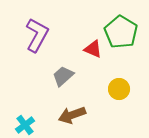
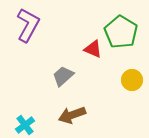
purple L-shape: moved 9 px left, 10 px up
yellow circle: moved 13 px right, 9 px up
